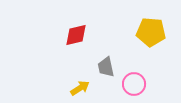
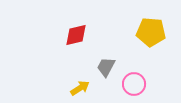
gray trapezoid: rotated 40 degrees clockwise
